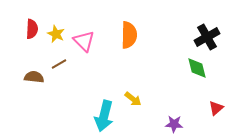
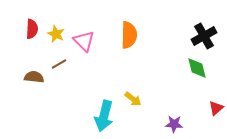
black cross: moved 3 px left, 1 px up
